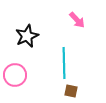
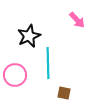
black star: moved 2 px right
cyan line: moved 16 px left
brown square: moved 7 px left, 2 px down
